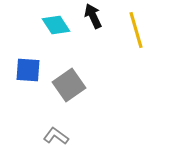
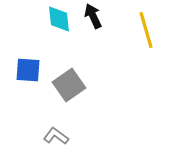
cyan diamond: moved 3 px right, 6 px up; rotated 28 degrees clockwise
yellow line: moved 10 px right
